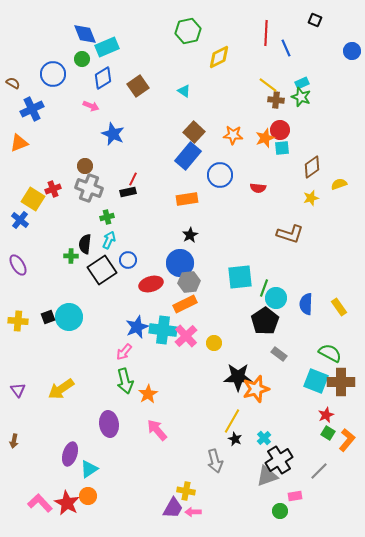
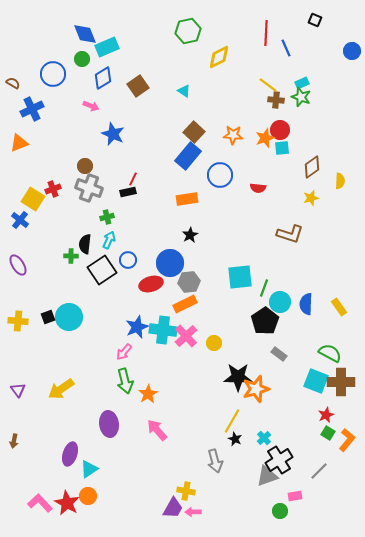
yellow semicircle at (339, 184): moved 1 px right, 3 px up; rotated 112 degrees clockwise
blue circle at (180, 263): moved 10 px left
cyan circle at (276, 298): moved 4 px right, 4 px down
